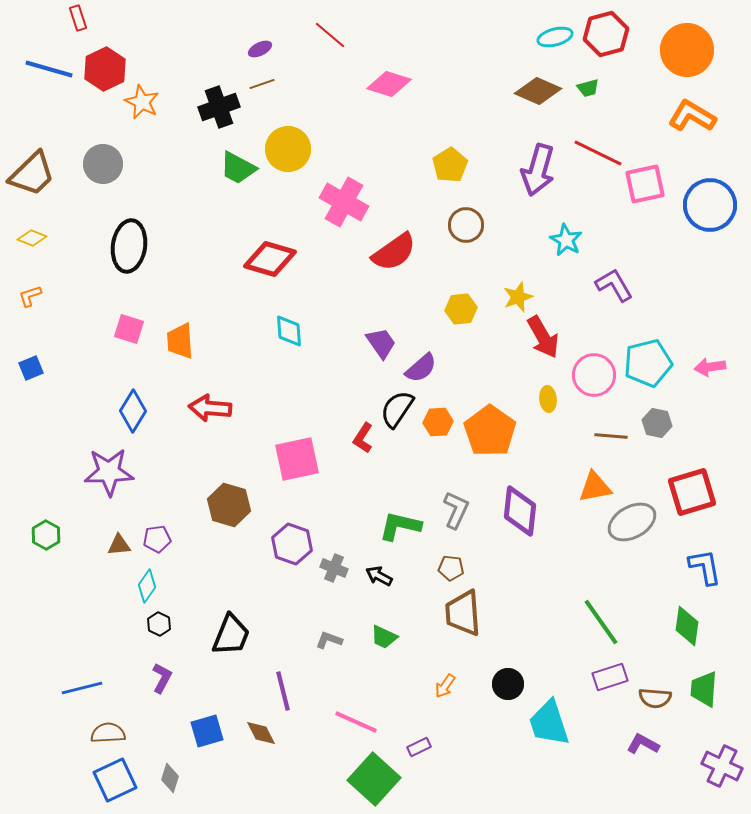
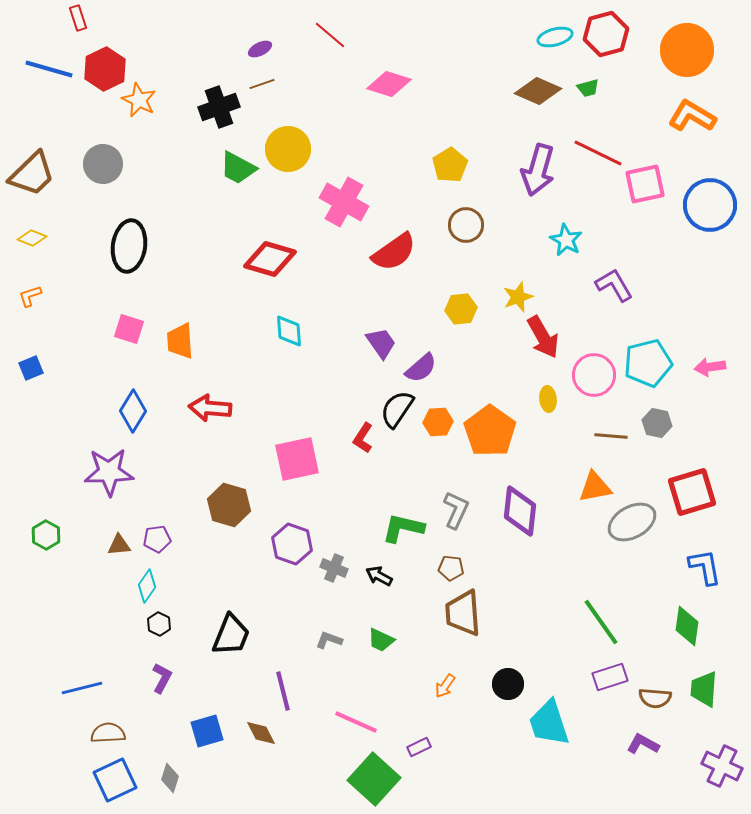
orange star at (142, 102): moved 3 px left, 2 px up
green L-shape at (400, 526): moved 3 px right, 2 px down
green trapezoid at (384, 637): moved 3 px left, 3 px down
